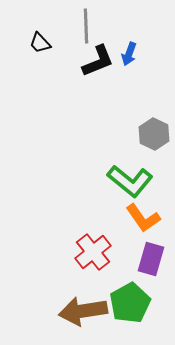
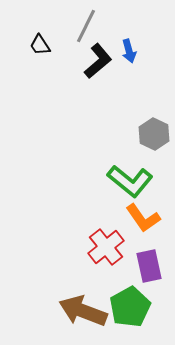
gray line: rotated 28 degrees clockwise
black trapezoid: moved 2 px down; rotated 10 degrees clockwise
blue arrow: moved 3 px up; rotated 35 degrees counterclockwise
black L-shape: rotated 18 degrees counterclockwise
red cross: moved 13 px right, 5 px up
purple rectangle: moved 2 px left, 7 px down; rotated 28 degrees counterclockwise
green pentagon: moved 4 px down
brown arrow: rotated 30 degrees clockwise
